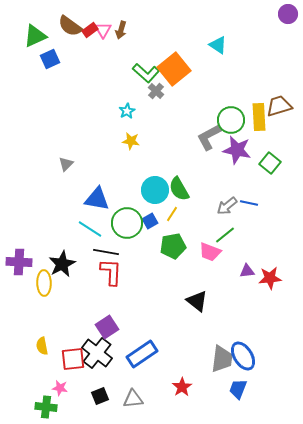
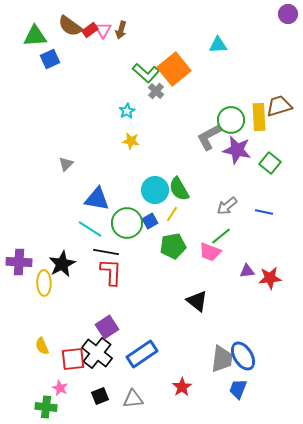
green triangle at (35, 36): rotated 20 degrees clockwise
cyan triangle at (218, 45): rotated 36 degrees counterclockwise
blue line at (249, 203): moved 15 px right, 9 px down
green line at (225, 235): moved 4 px left, 1 px down
yellow semicircle at (42, 346): rotated 12 degrees counterclockwise
pink star at (60, 388): rotated 14 degrees clockwise
